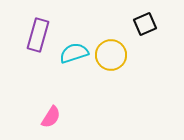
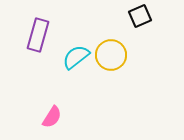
black square: moved 5 px left, 8 px up
cyan semicircle: moved 2 px right, 4 px down; rotated 20 degrees counterclockwise
pink semicircle: moved 1 px right
